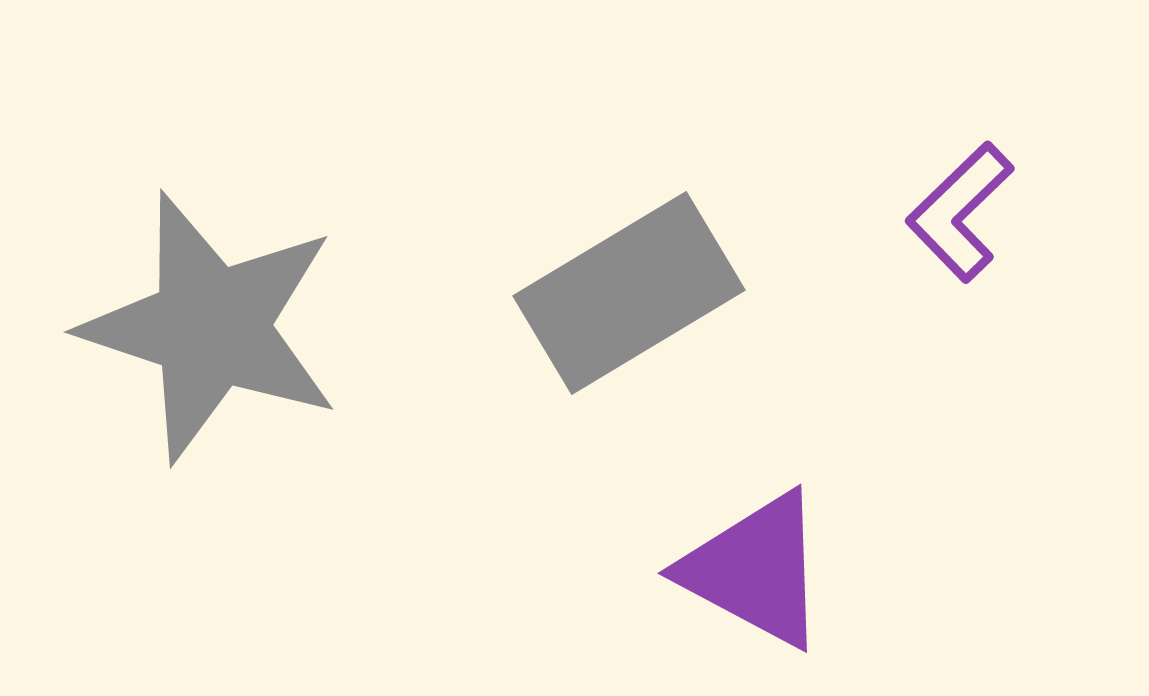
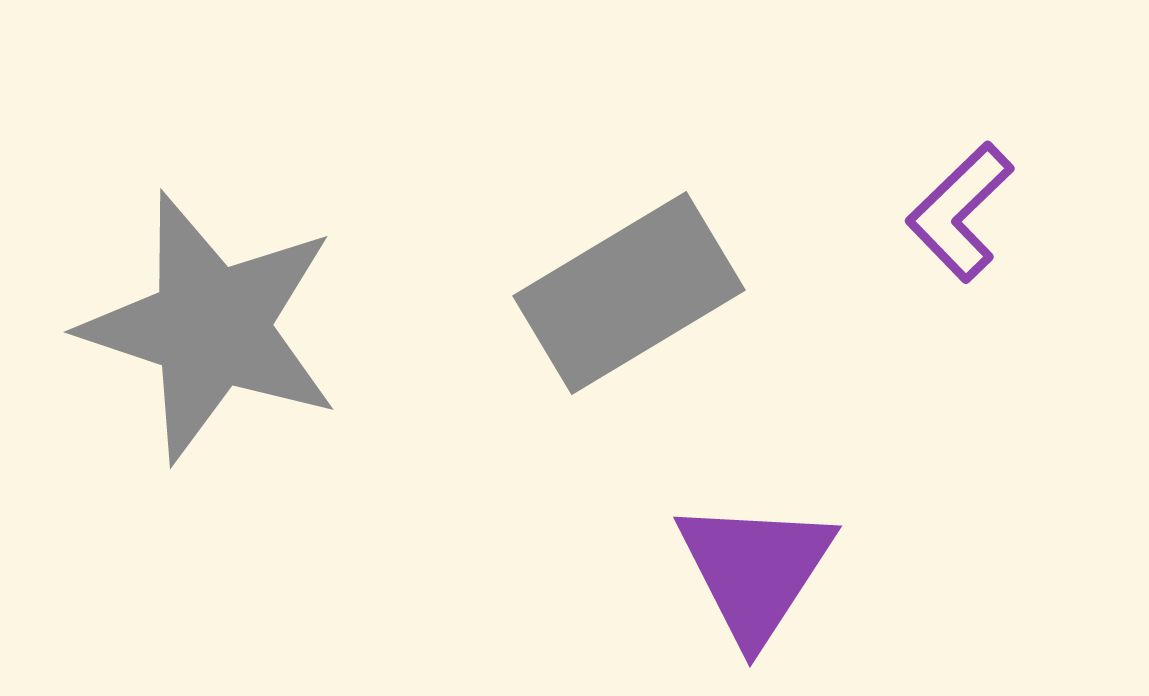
purple triangle: rotated 35 degrees clockwise
